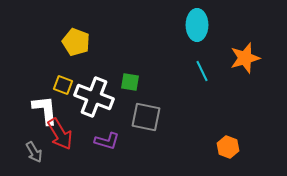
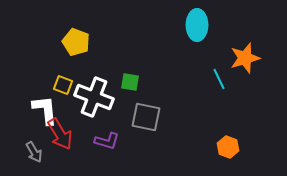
cyan line: moved 17 px right, 8 px down
